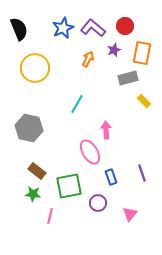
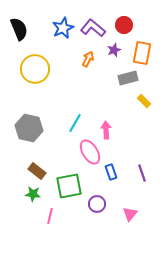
red circle: moved 1 px left, 1 px up
yellow circle: moved 1 px down
cyan line: moved 2 px left, 19 px down
blue rectangle: moved 5 px up
purple circle: moved 1 px left, 1 px down
